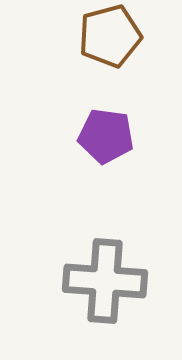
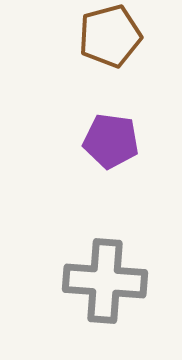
purple pentagon: moved 5 px right, 5 px down
